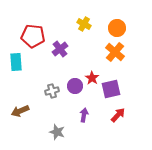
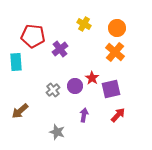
gray cross: moved 1 px right, 1 px up; rotated 24 degrees counterclockwise
brown arrow: rotated 18 degrees counterclockwise
